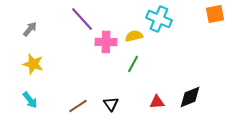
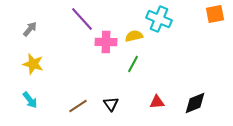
black diamond: moved 5 px right, 6 px down
